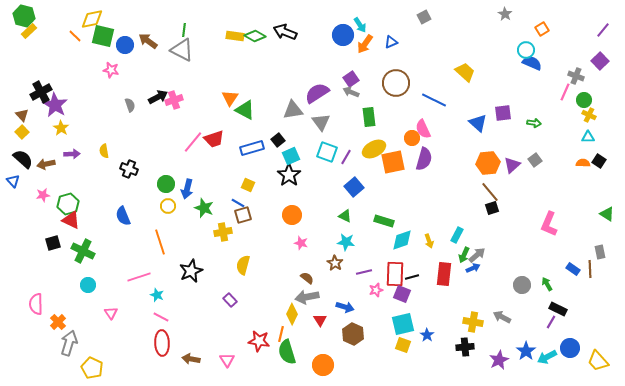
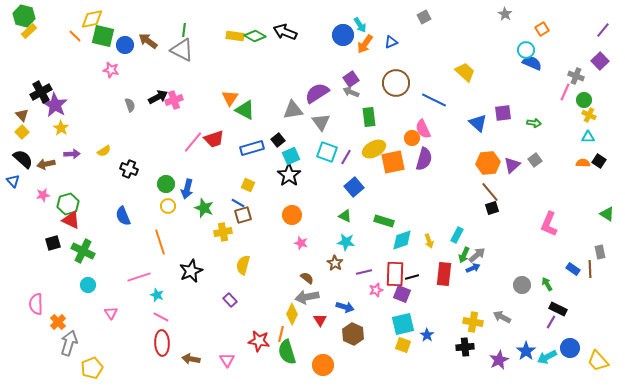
yellow semicircle at (104, 151): rotated 112 degrees counterclockwise
yellow pentagon at (92, 368): rotated 25 degrees clockwise
